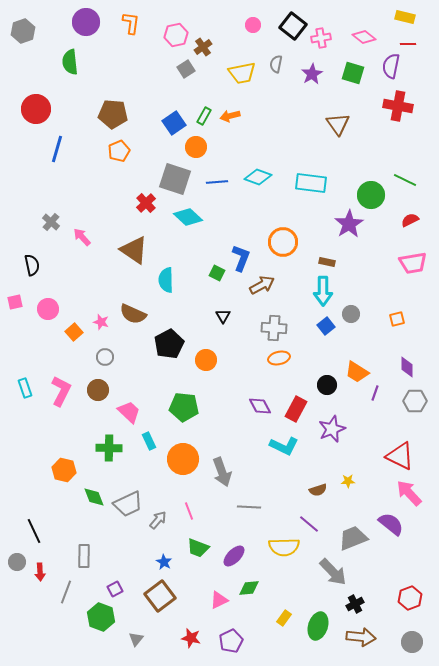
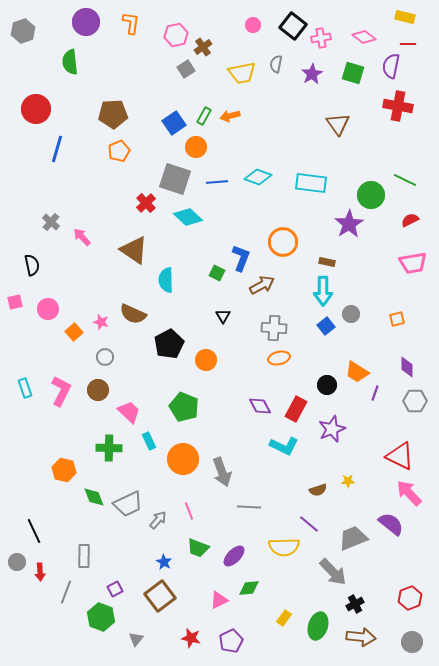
brown pentagon at (113, 114): rotated 8 degrees counterclockwise
green pentagon at (184, 407): rotated 16 degrees clockwise
